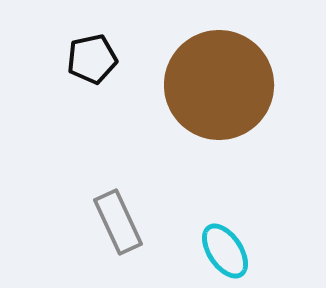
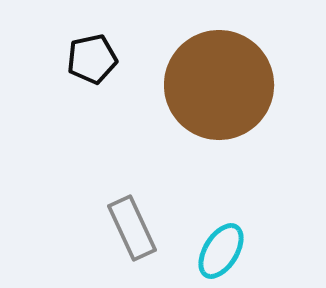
gray rectangle: moved 14 px right, 6 px down
cyan ellipse: moved 4 px left; rotated 66 degrees clockwise
